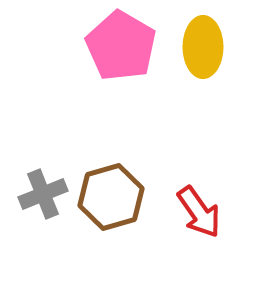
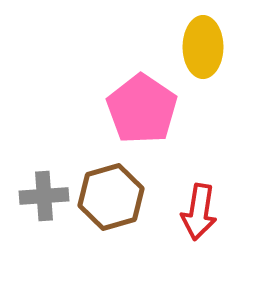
pink pentagon: moved 21 px right, 63 px down; rotated 4 degrees clockwise
gray cross: moved 1 px right, 2 px down; rotated 18 degrees clockwise
red arrow: rotated 44 degrees clockwise
